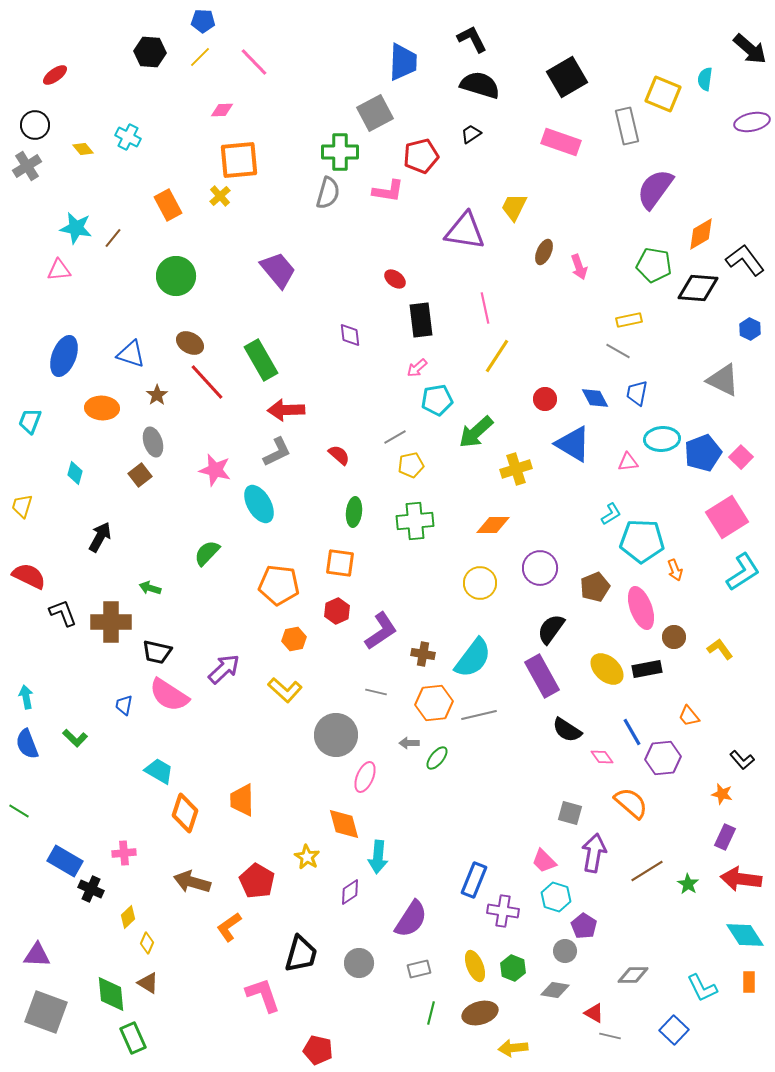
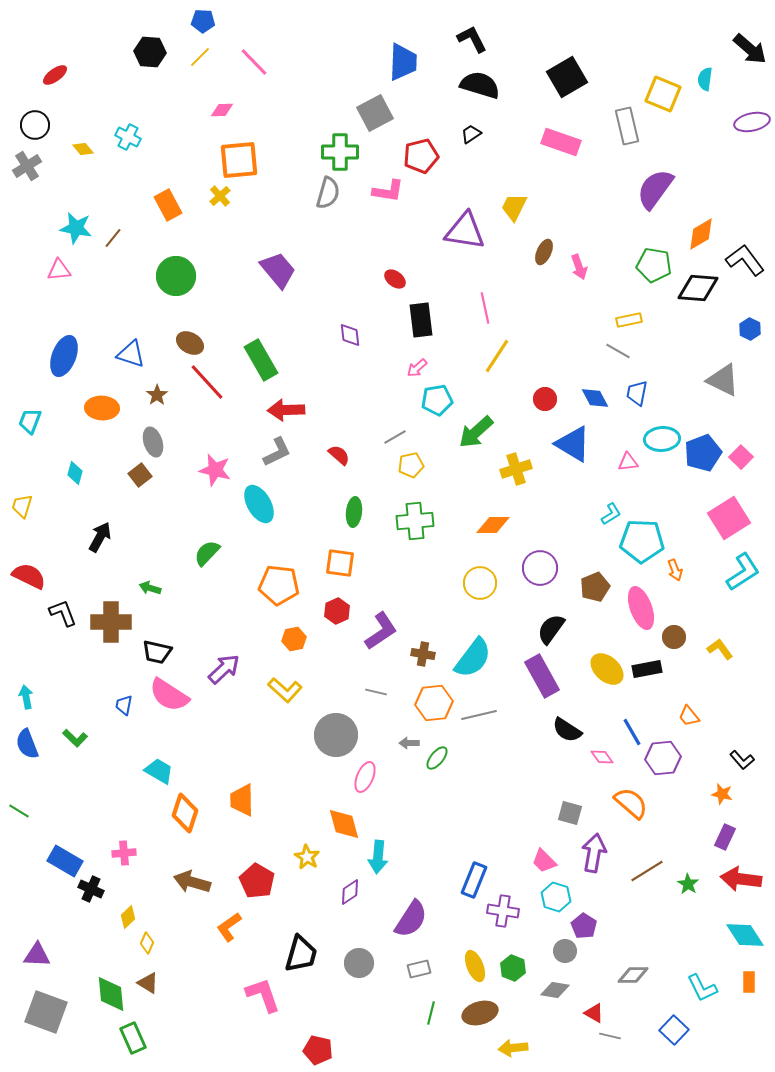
pink square at (727, 517): moved 2 px right, 1 px down
